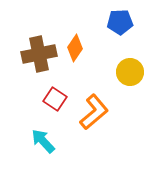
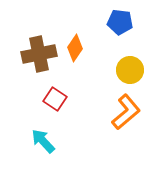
blue pentagon: rotated 10 degrees clockwise
yellow circle: moved 2 px up
orange L-shape: moved 32 px right
